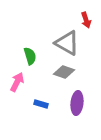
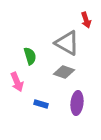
pink arrow: rotated 132 degrees clockwise
